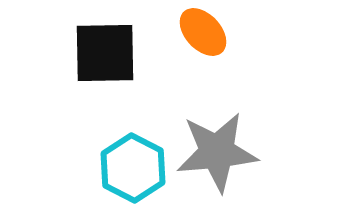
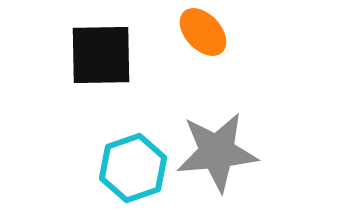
black square: moved 4 px left, 2 px down
cyan hexagon: rotated 14 degrees clockwise
